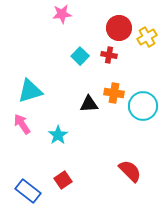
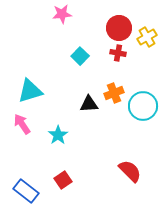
red cross: moved 9 px right, 2 px up
orange cross: rotated 30 degrees counterclockwise
blue rectangle: moved 2 px left
